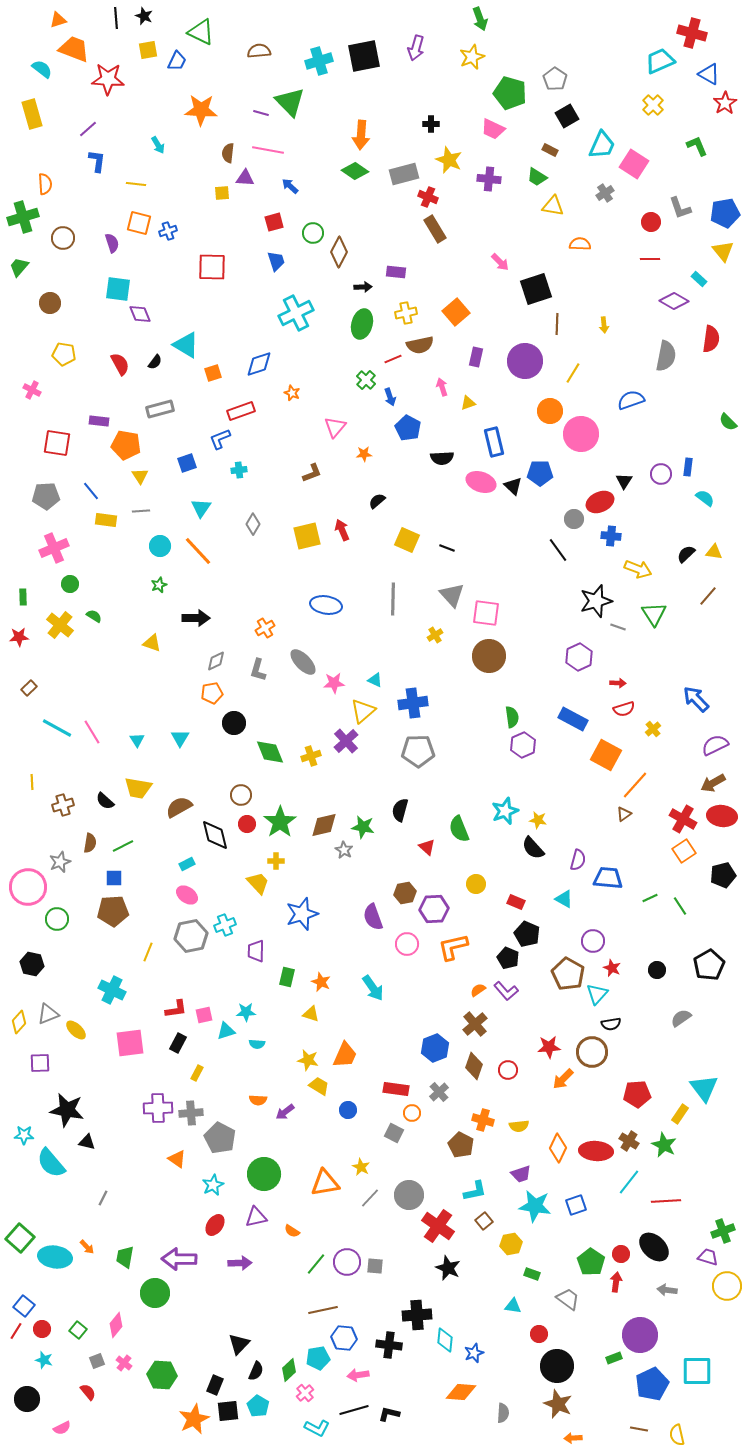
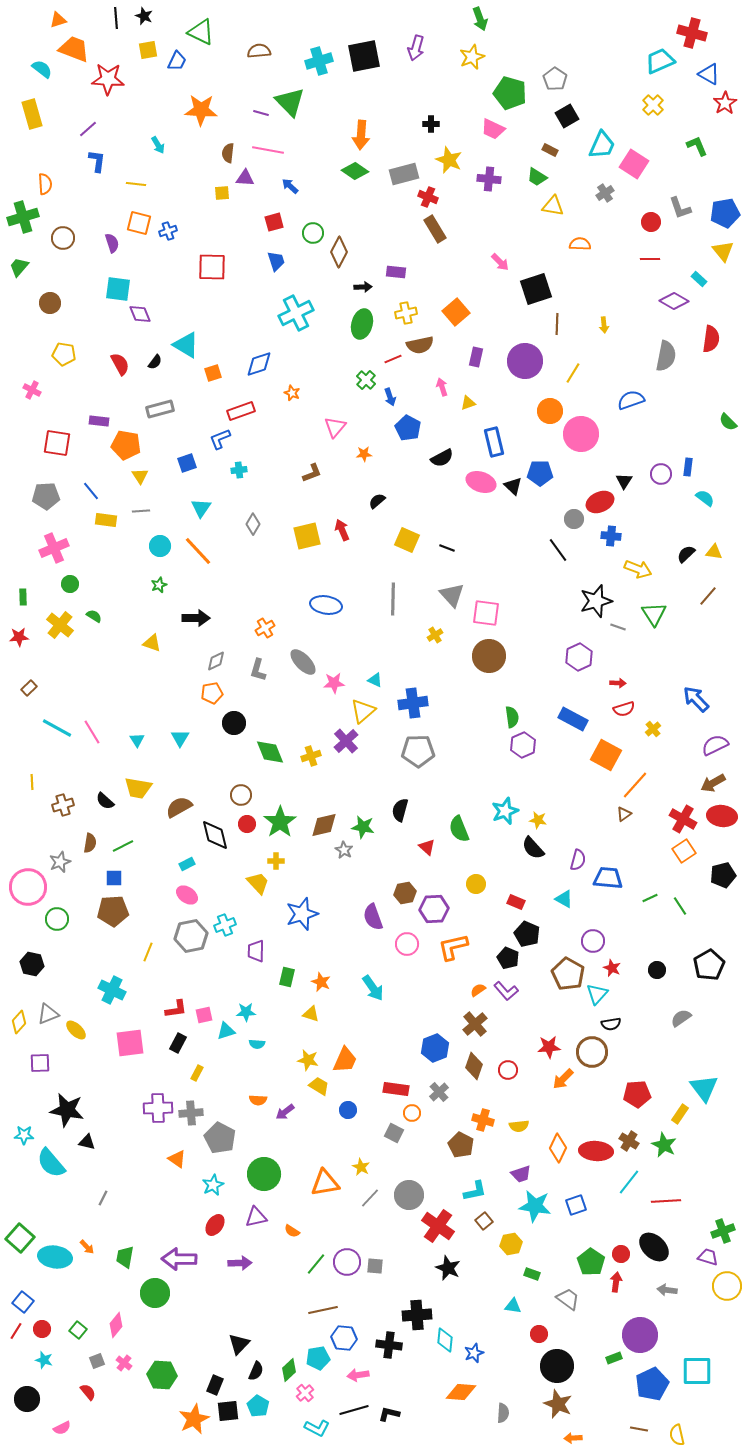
black semicircle at (442, 458): rotated 25 degrees counterclockwise
orange trapezoid at (345, 1055): moved 5 px down
blue square at (24, 1306): moved 1 px left, 4 px up
